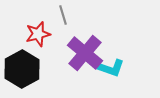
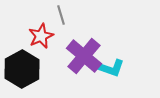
gray line: moved 2 px left
red star: moved 3 px right, 2 px down; rotated 10 degrees counterclockwise
purple cross: moved 1 px left, 3 px down
